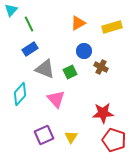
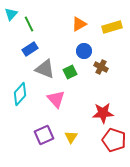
cyan triangle: moved 4 px down
orange triangle: moved 1 px right, 1 px down
